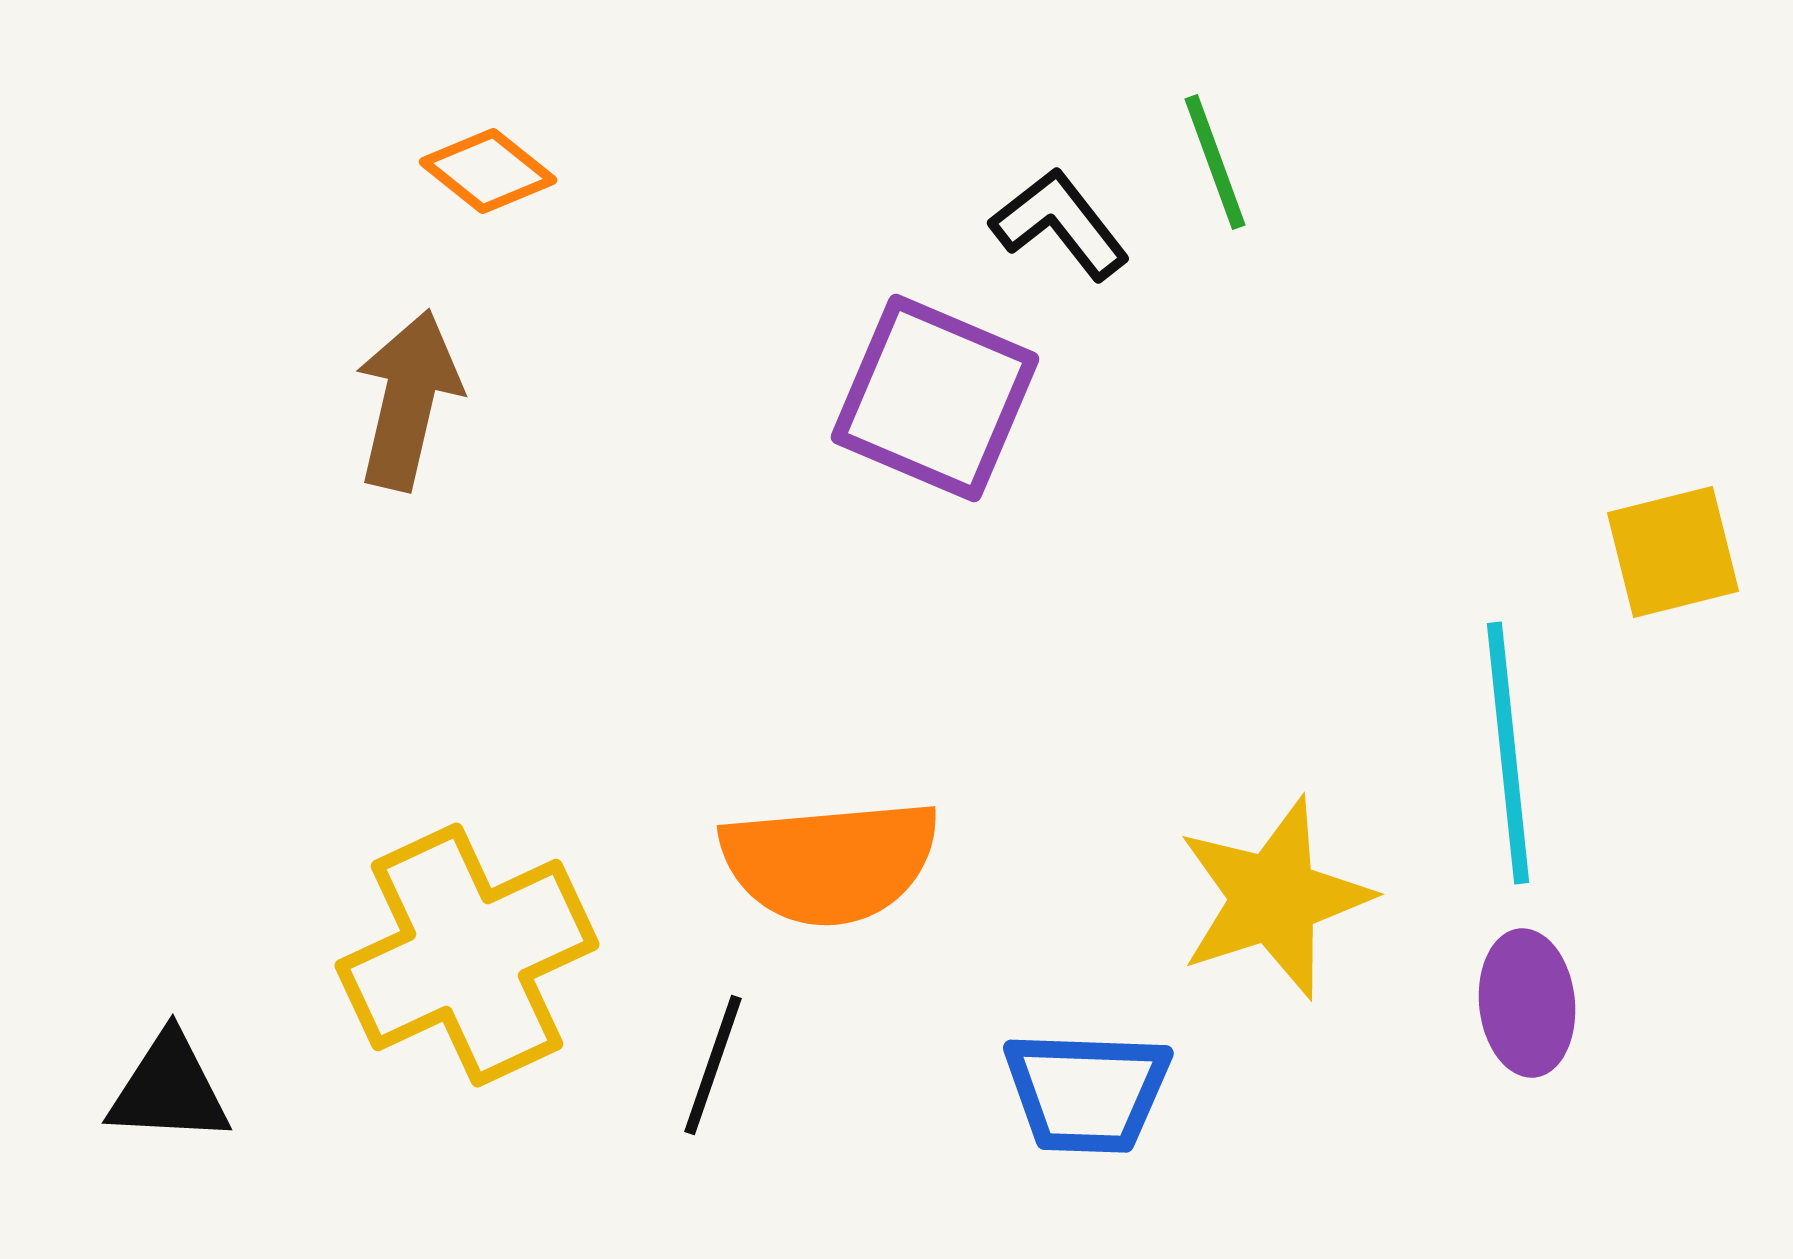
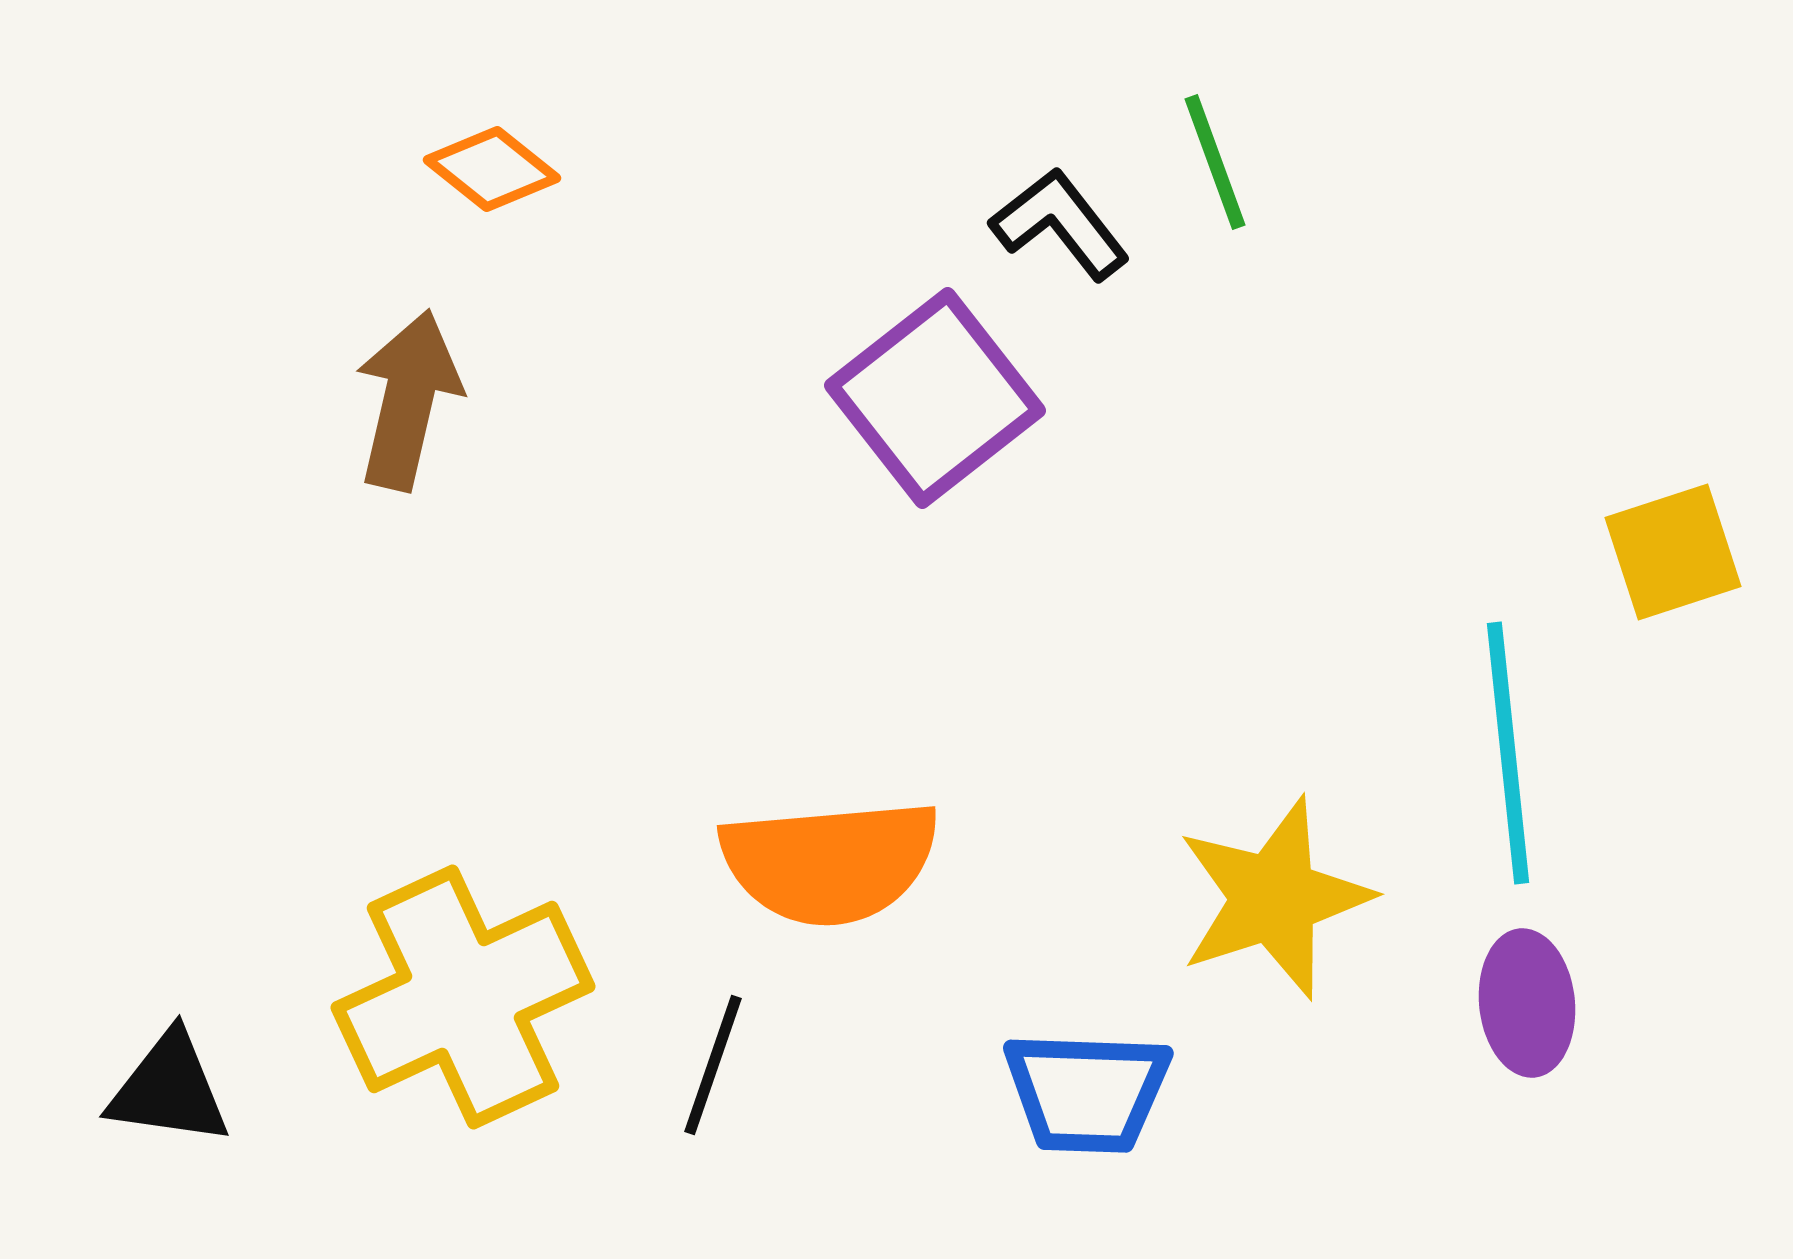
orange diamond: moved 4 px right, 2 px up
purple square: rotated 29 degrees clockwise
yellow square: rotated 4 degrees counterclockwise
yellow cross: moved 4 px left, 42 px down
black triangle: rotated 5 degrees clockwise
